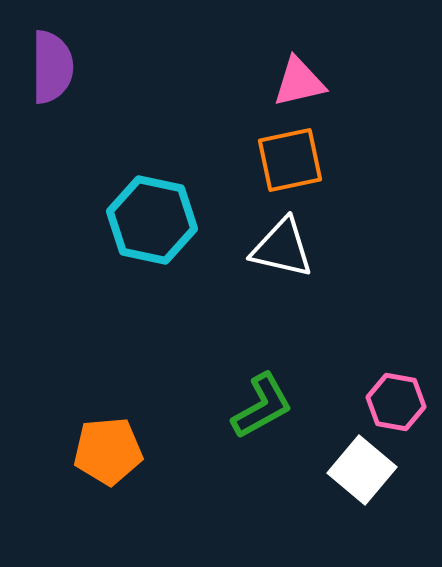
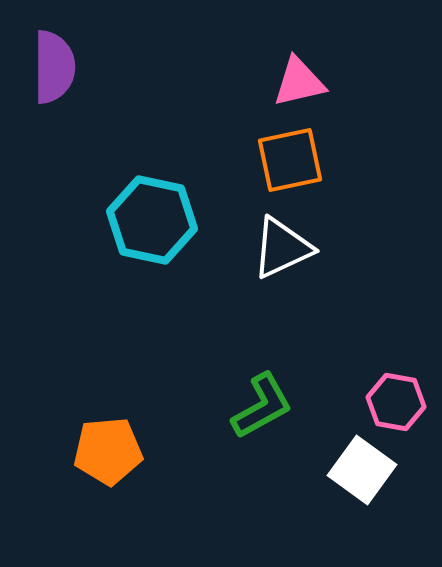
purple semicircle: moved 2 px right
white triangle: rotated 38 degrees counterclockwise
white square: rotated 4 degrees counterclockwise
